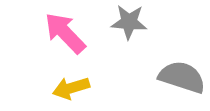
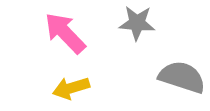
gray star: moved 8 px right, 1 px down
